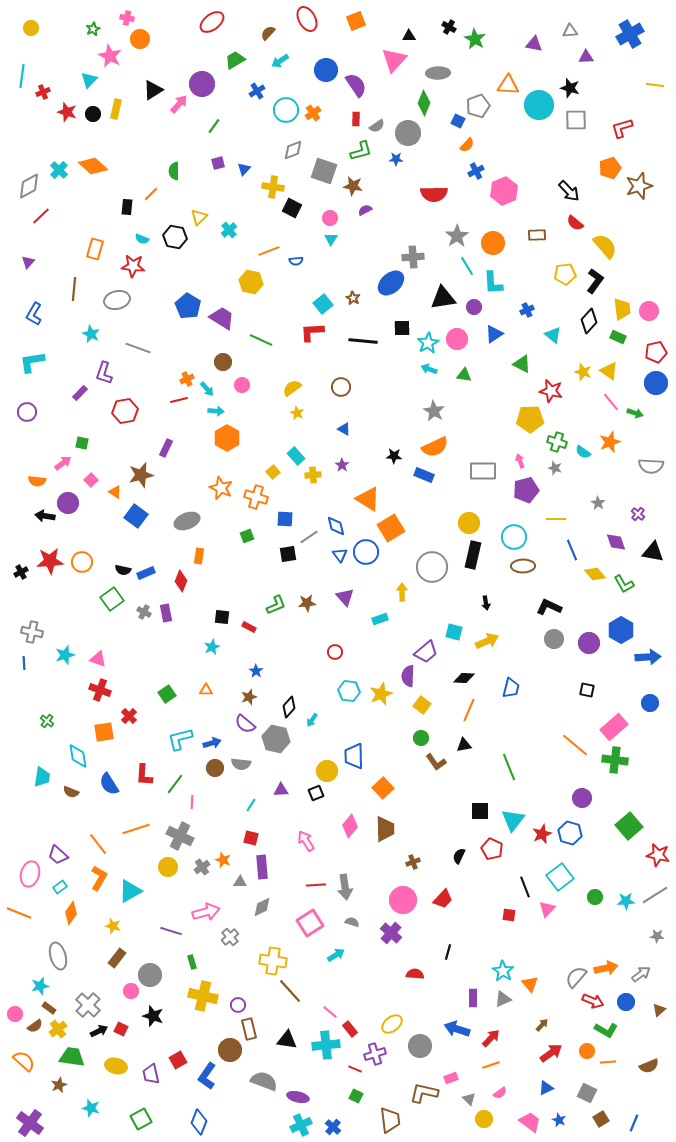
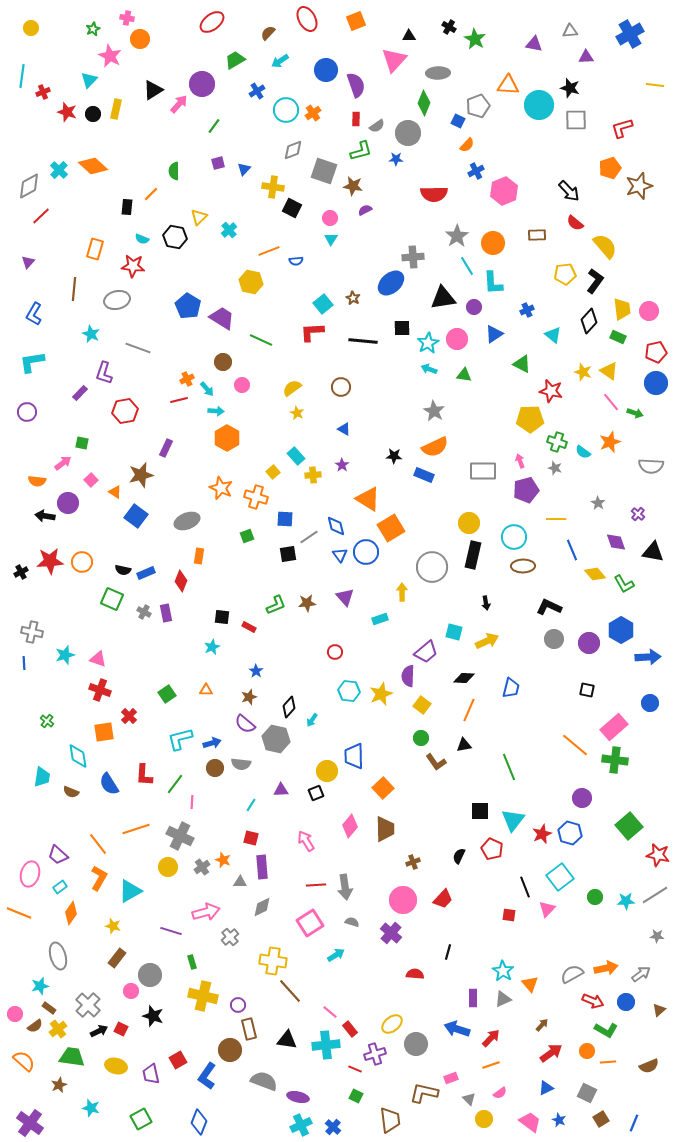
purple semicircle at (356, 85): rotated 15 degrees clockwise
green square at (112, 599): rotated 30 degrees counterclockwise
gray semicircle at (576, 977): moved 4 px left, 3 px up; rotated 20 degrees clockwise
gray circle at (420, 1046): moved 4 px left, 2 px up
